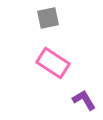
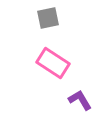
purple L-shape: moved 4 px left
